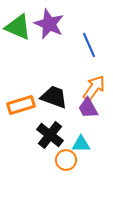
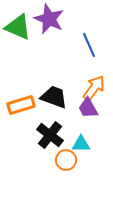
purple star: moved 5 px up
